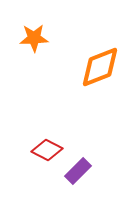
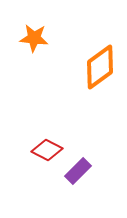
orange star: rotated 8 degrees clockwise
orange diamond: rotated 15 degrees counterclockwise
